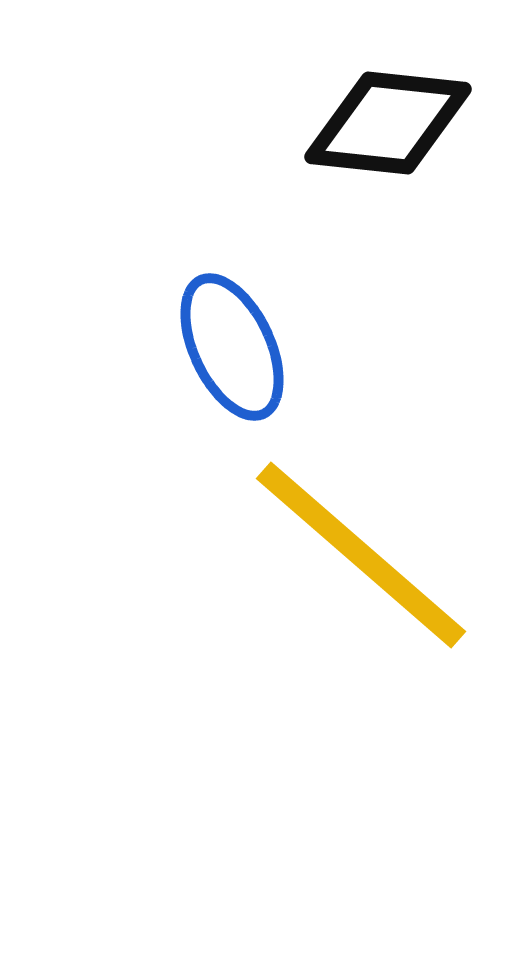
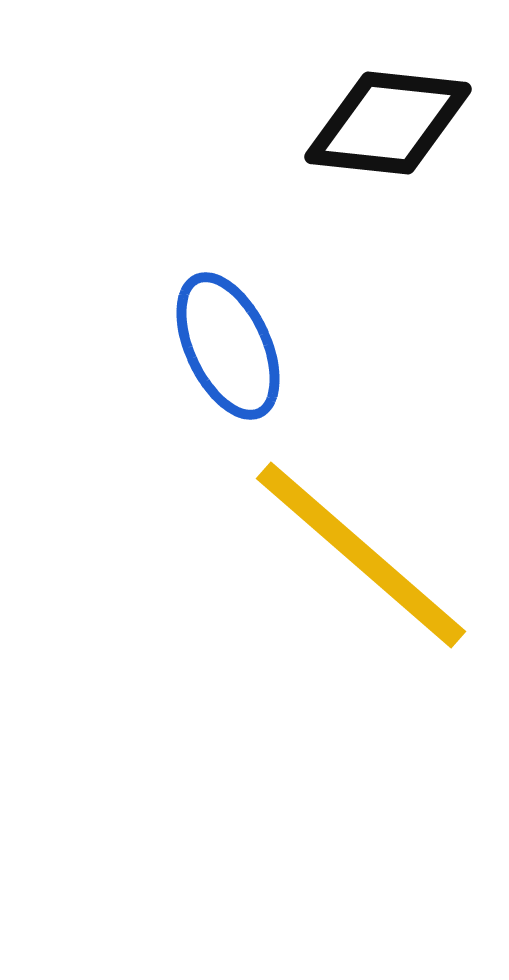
blue ellipse: moved 4 px left, 1 px up
